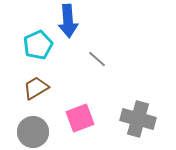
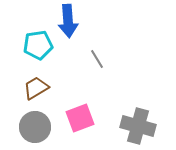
cyan pentagon: rotated 16 degrees clockwise
gray line: rotated 18 degrees clockwise
gray cross: moved 7 px down
gray circle: moved 2 px right, 5 px up
